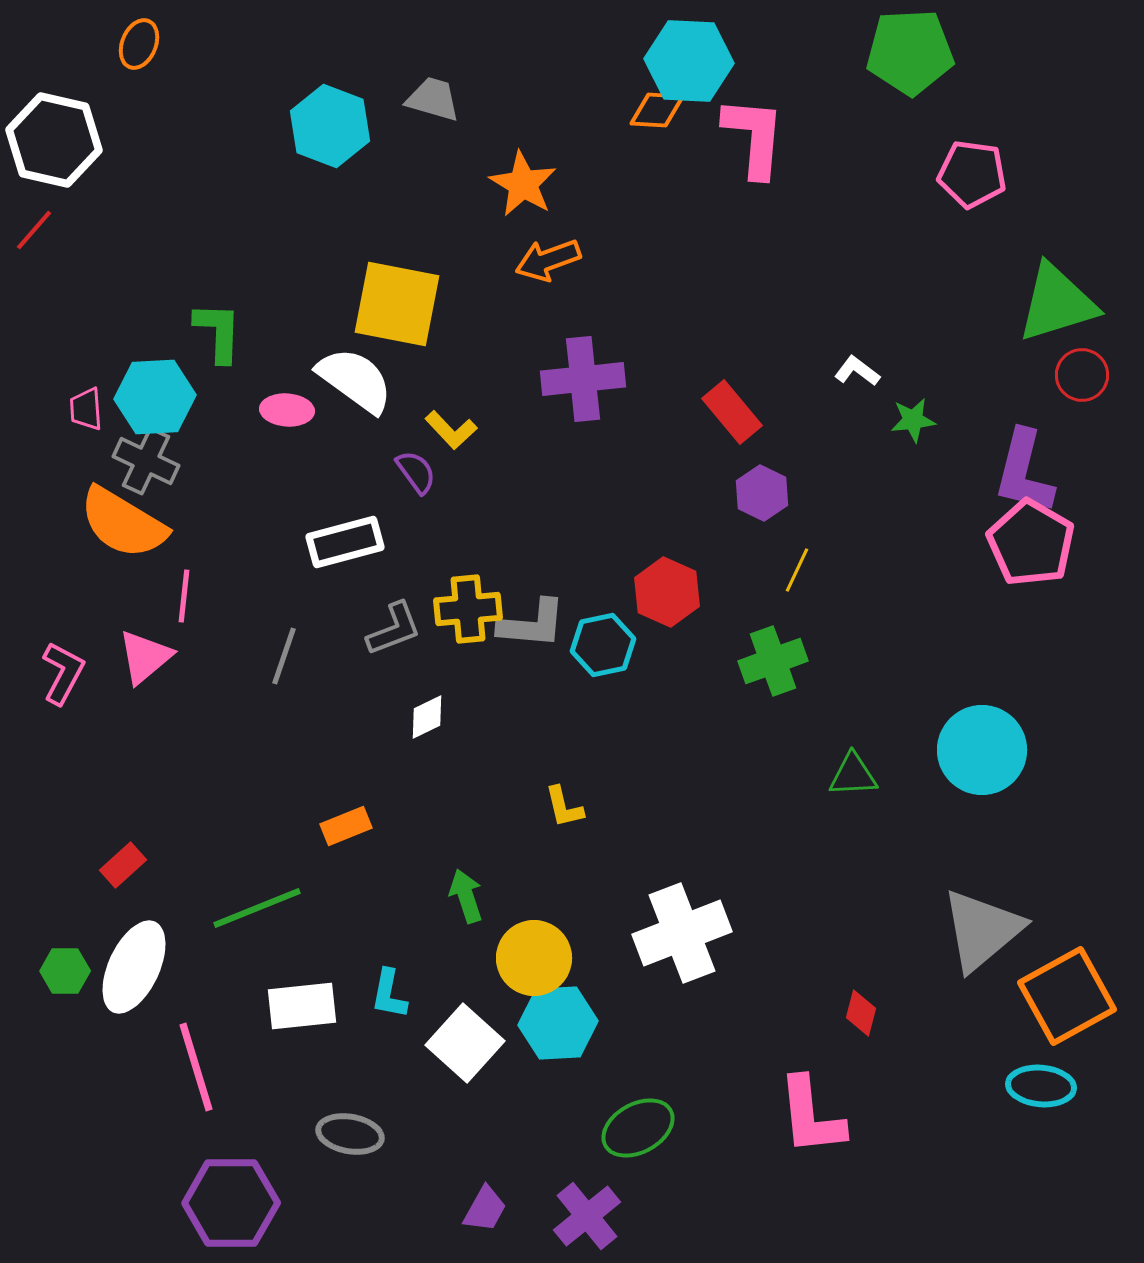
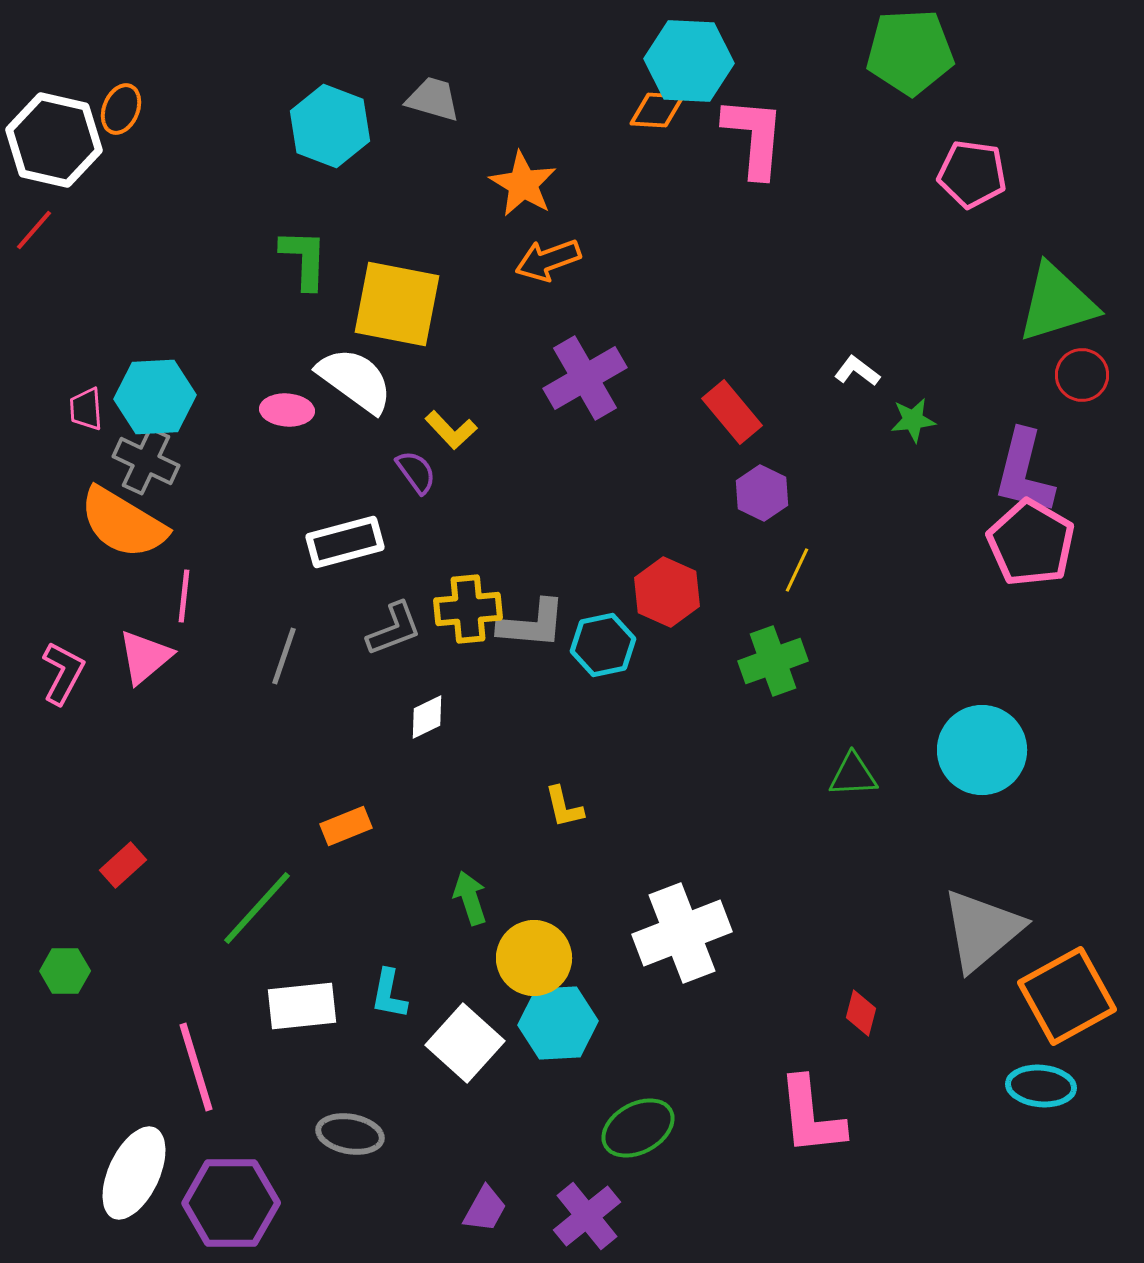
orange ellipse at (139, 44): moved 18 px left, 65 px down
green L-shape at (218, 332): moved 86 px right, 73 px up
purple cross at (583, 379): moved 2 px right, 1 px up; rotated 24 degrees counterclockwise
green arrow at (466, 896): moved 4 px right, 2 px down
green line at (257, 908): rotated 26 degrees counterclockwise
white ellipse at (134, 967): moved 206 px down
